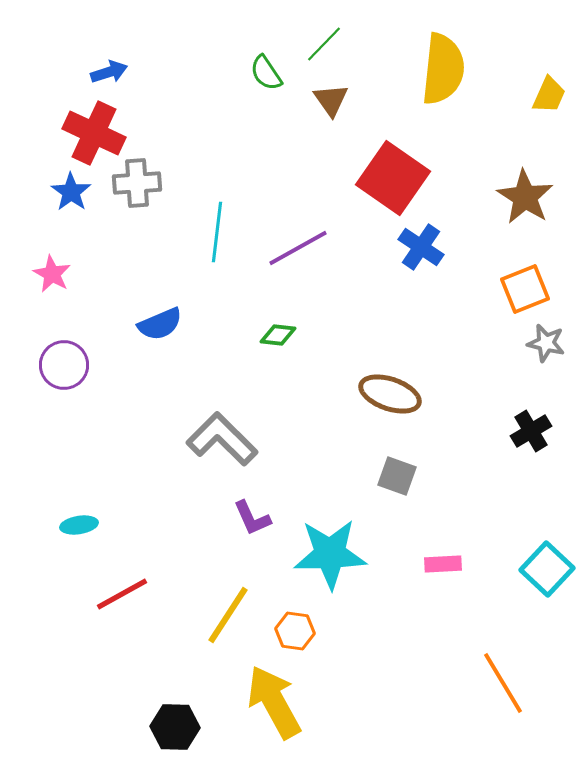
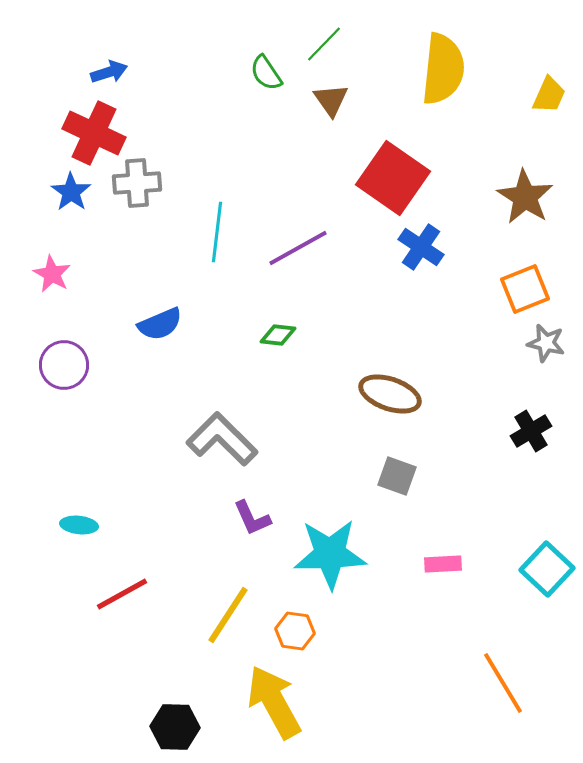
cyan ellipse: rotated 15 degrees clockwise
